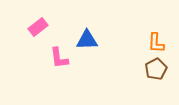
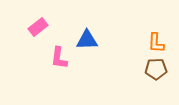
pink L-shape: rotated 15 degrees clockwise
brown pentagon: rotated 25 degrees clockwise
